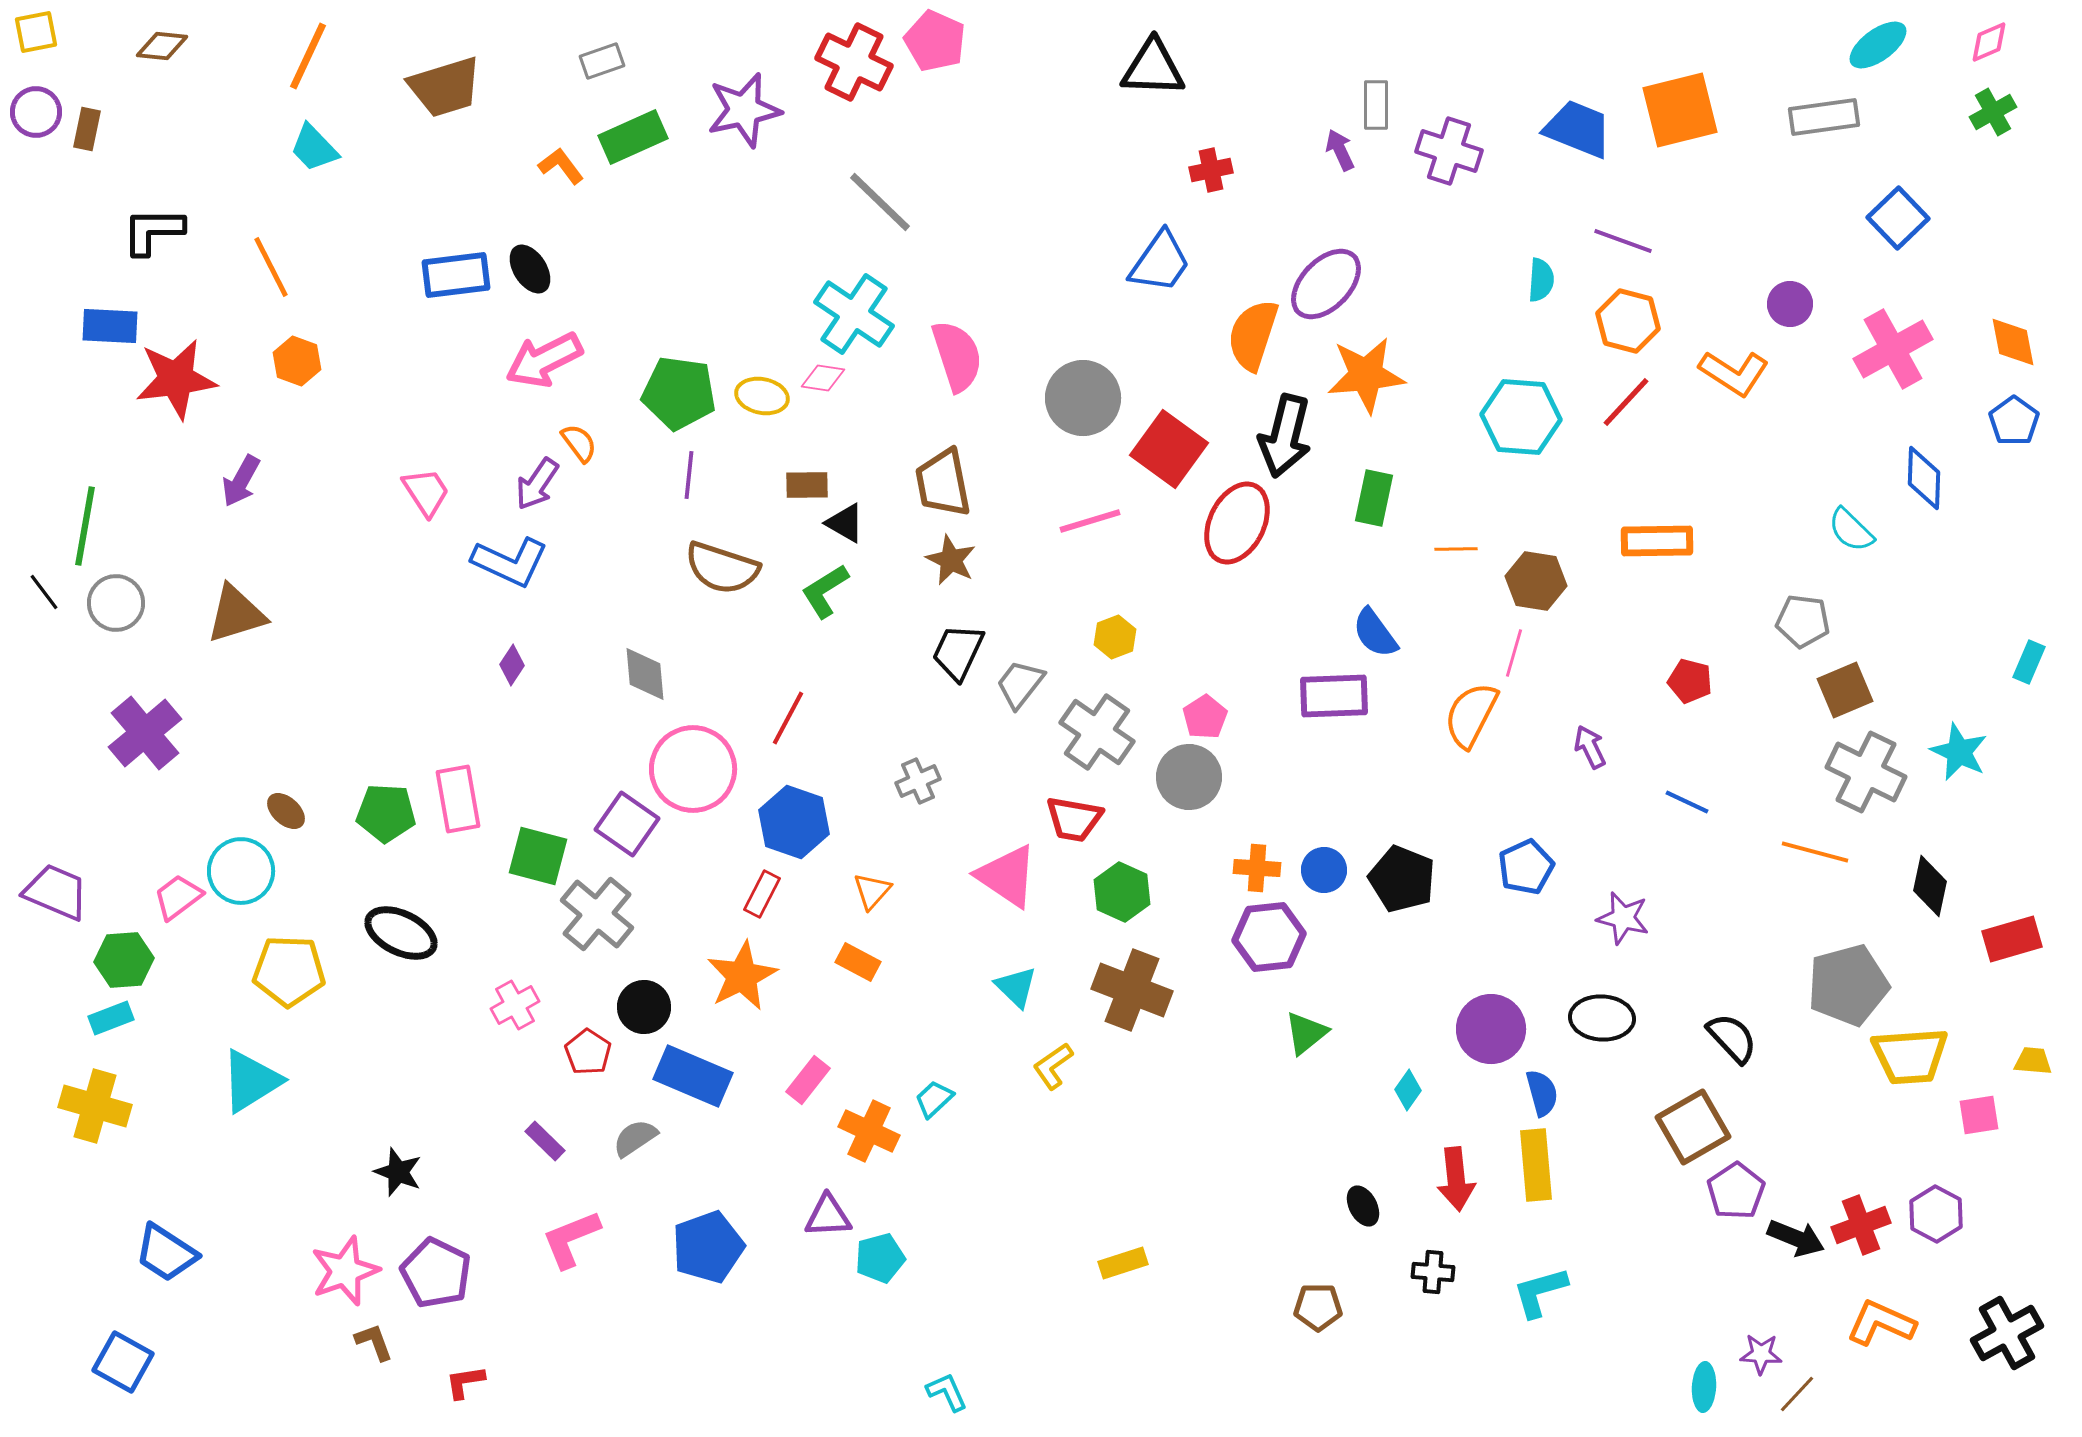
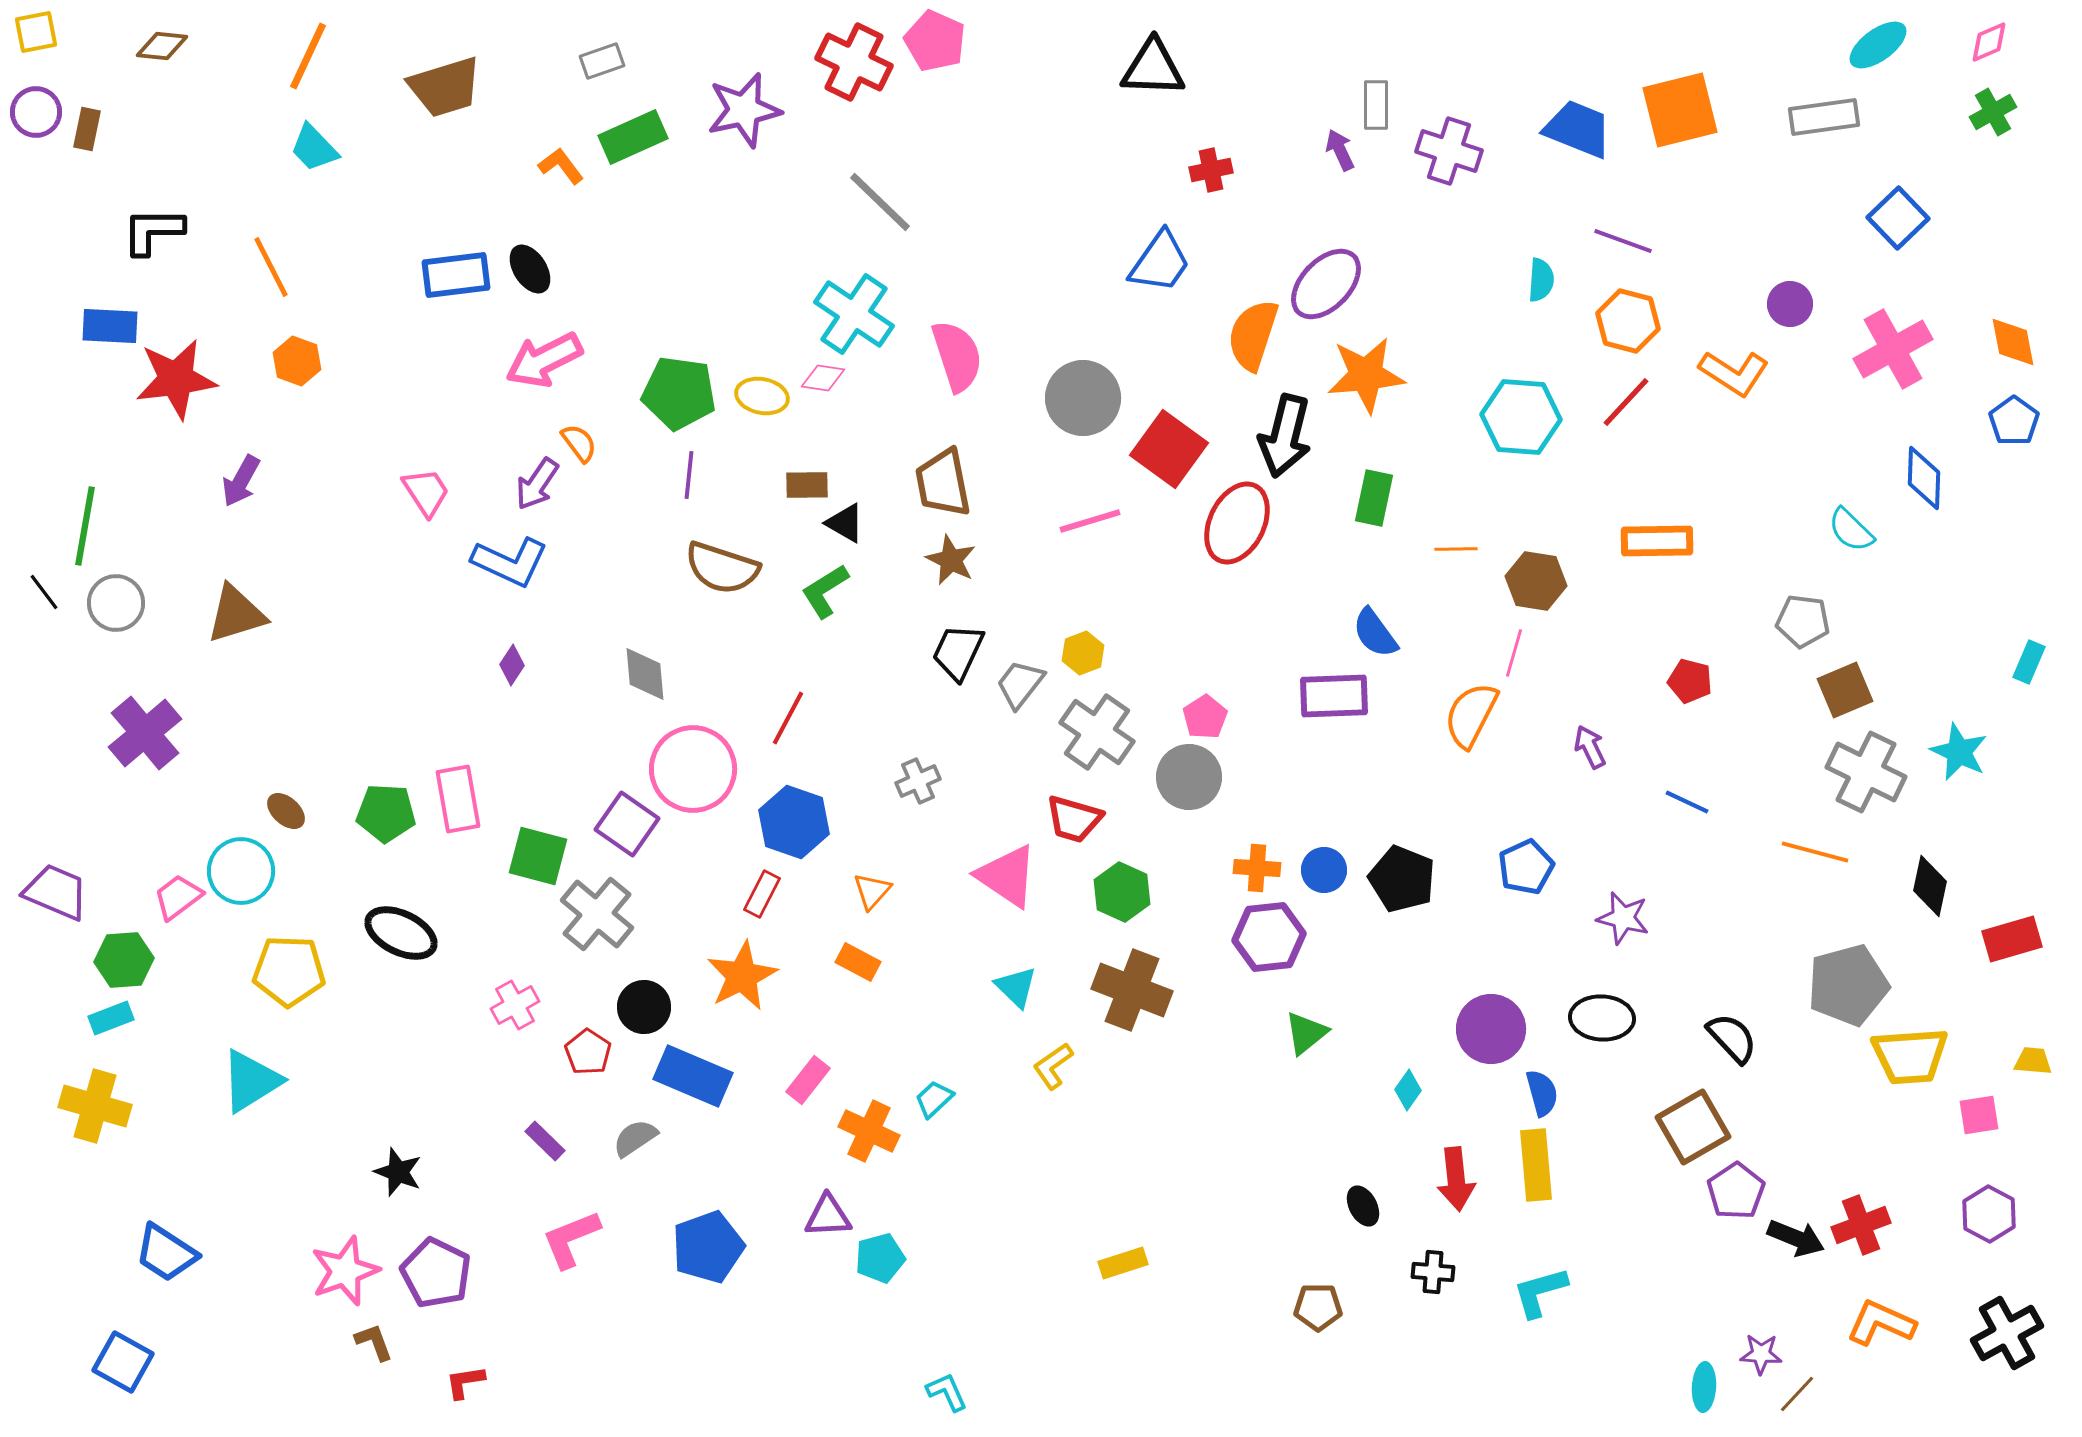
yellow hexagon at (1115, 637): moved 32 px left, 16 px down
red trapezoid at (1074, 819): rotated 6 degrees clockwise
purple hexagon at (1936, 1214): moved 53 px right
